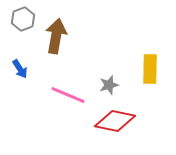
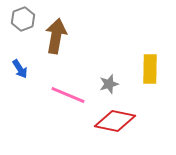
gray star: moved 1 px up
